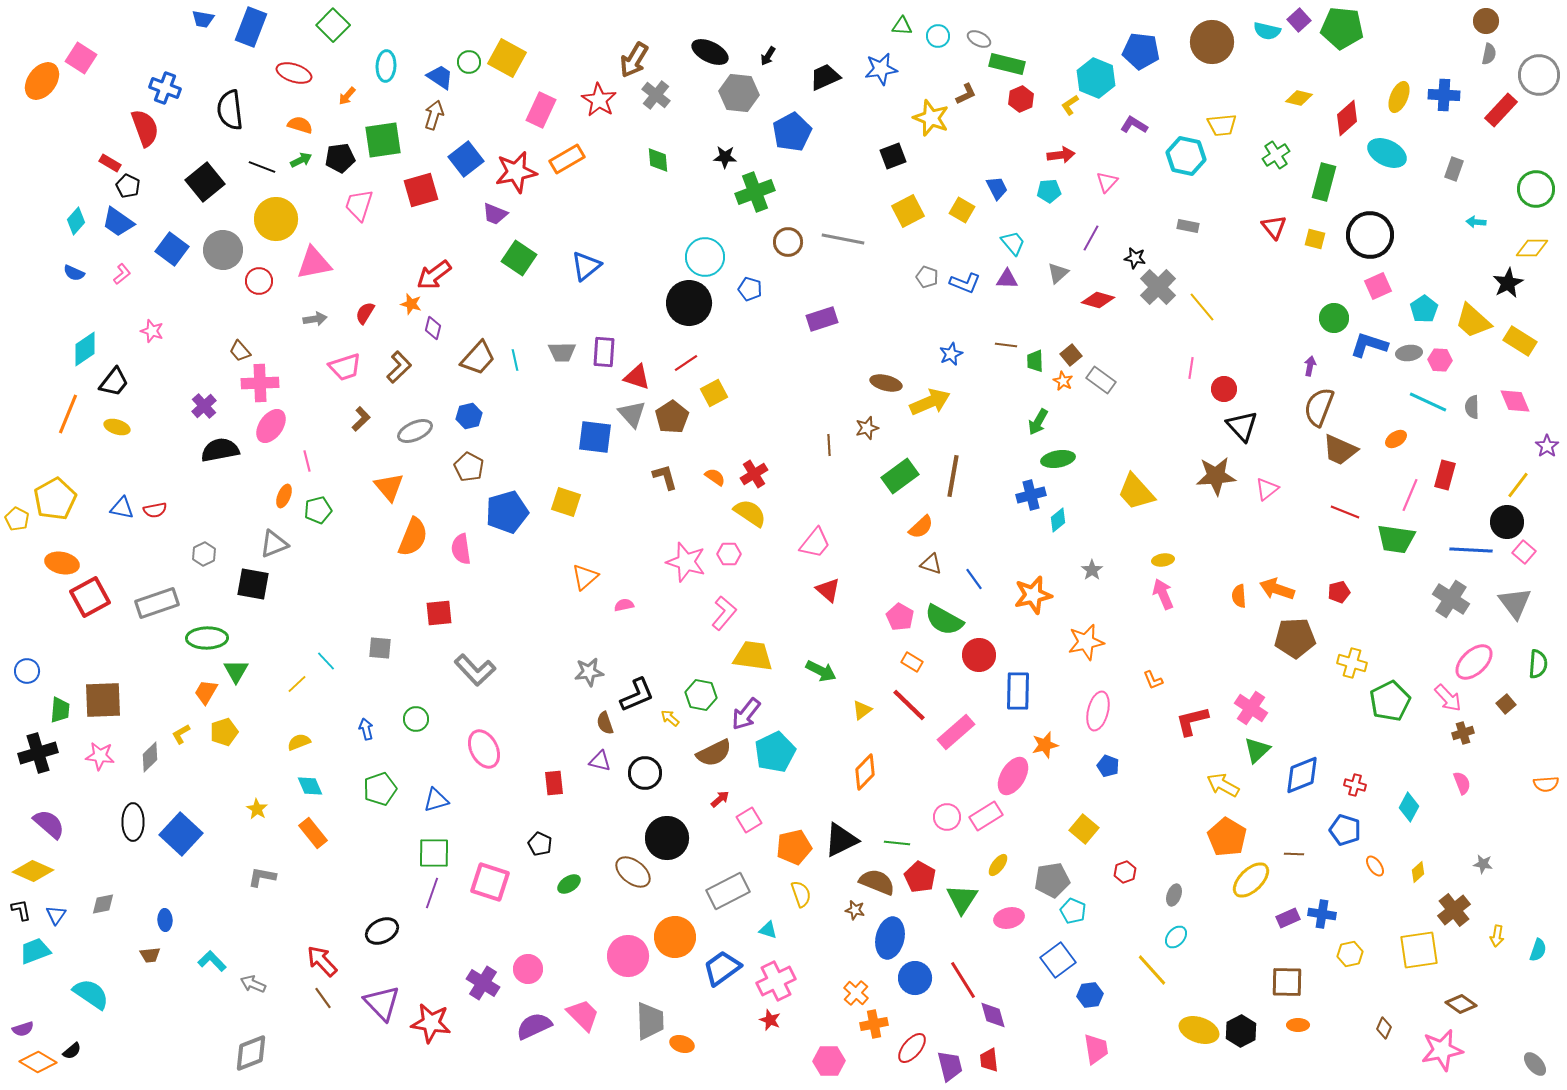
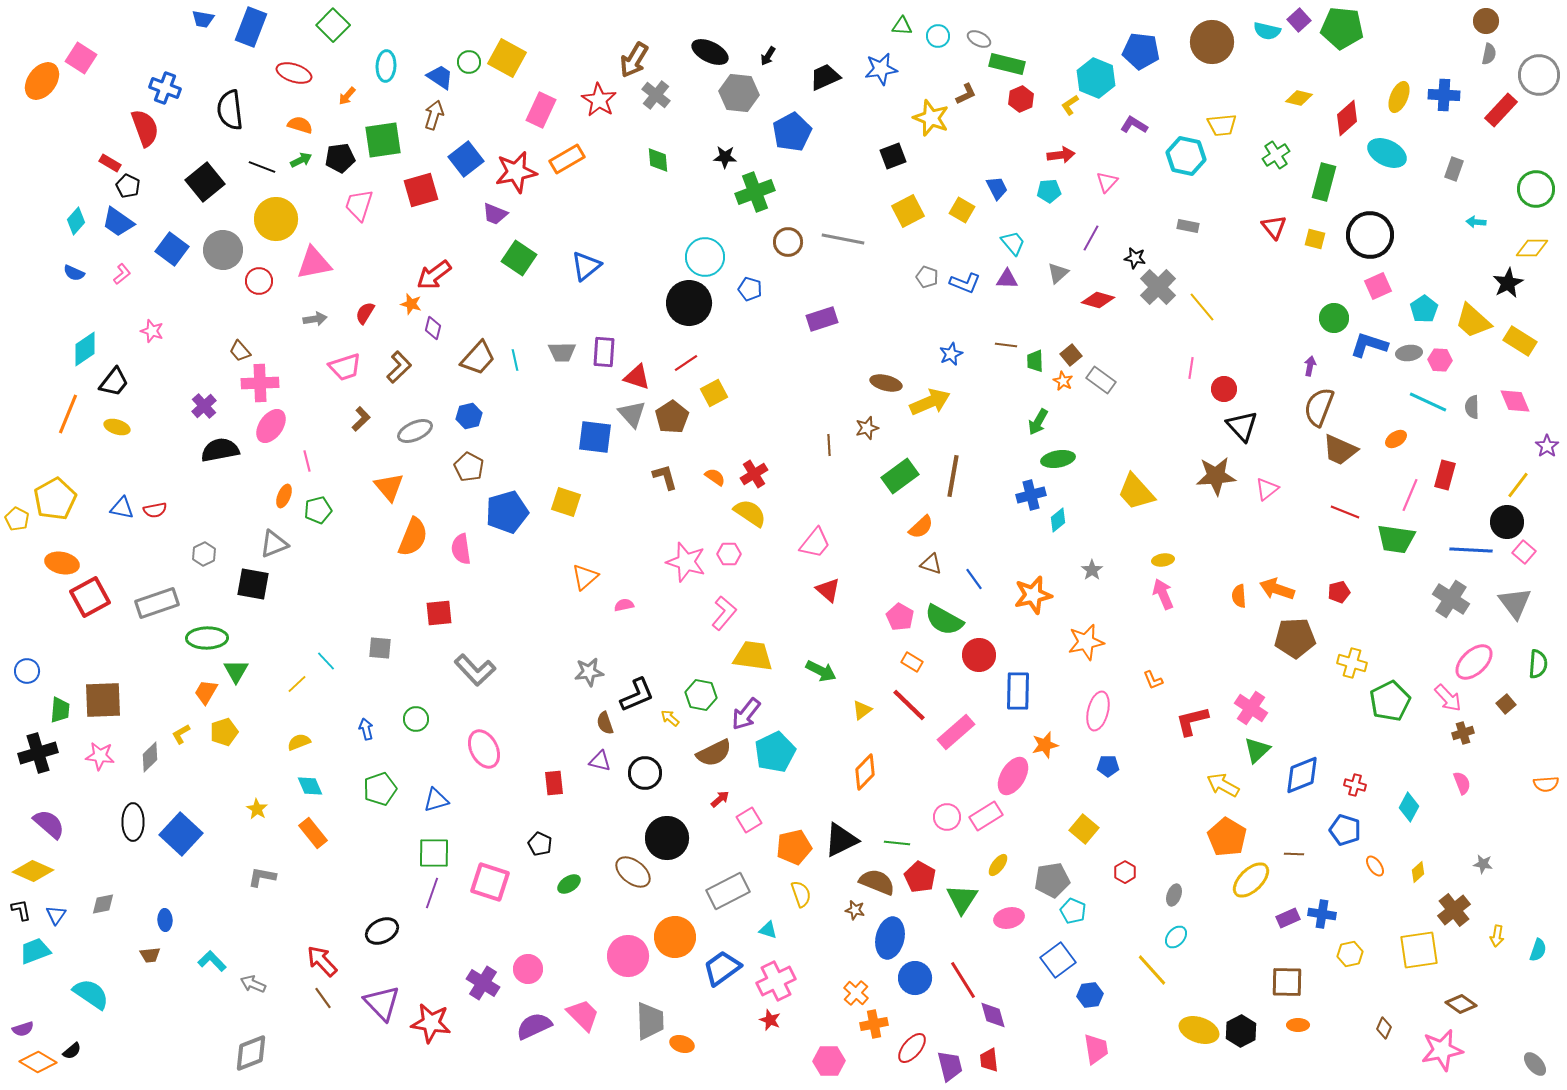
blue pentagon at (1108, 766): rotated 20 degrees counterclockwise
red hexagon at (1125, 872): rotated 10 degrees counterclockwise
